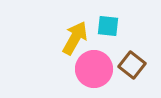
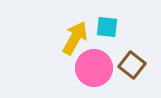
cyan square: moved 1 px left, 1 px down
pink circle: moved 1 px up
